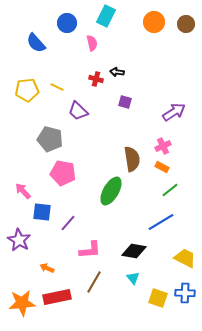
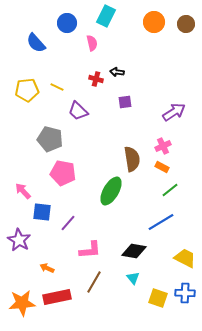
purple square: rotated 24 degrees counterclockwise
